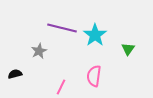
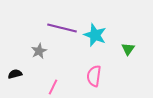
cyan star: rotated 15 degrees counterclockwise
pink line: moved 8 px left
